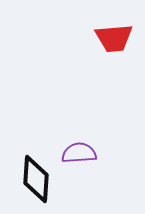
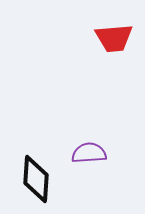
purple semicircle: moved 10 px right
